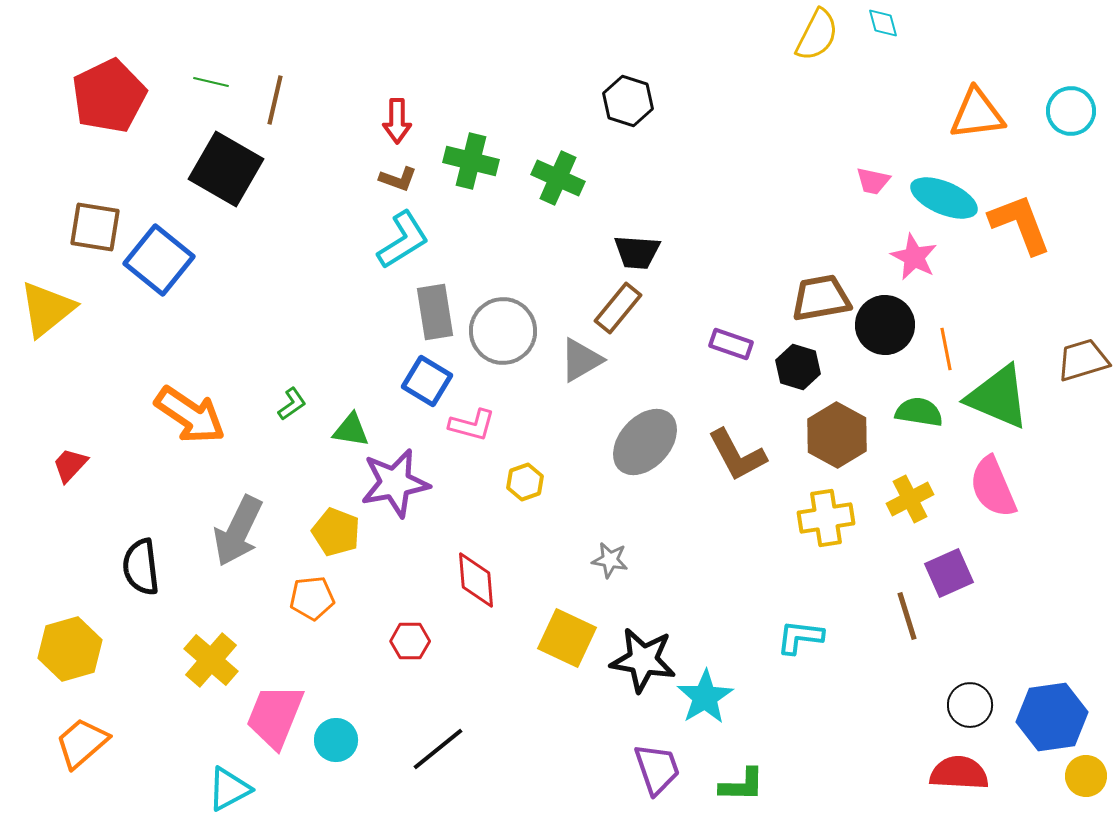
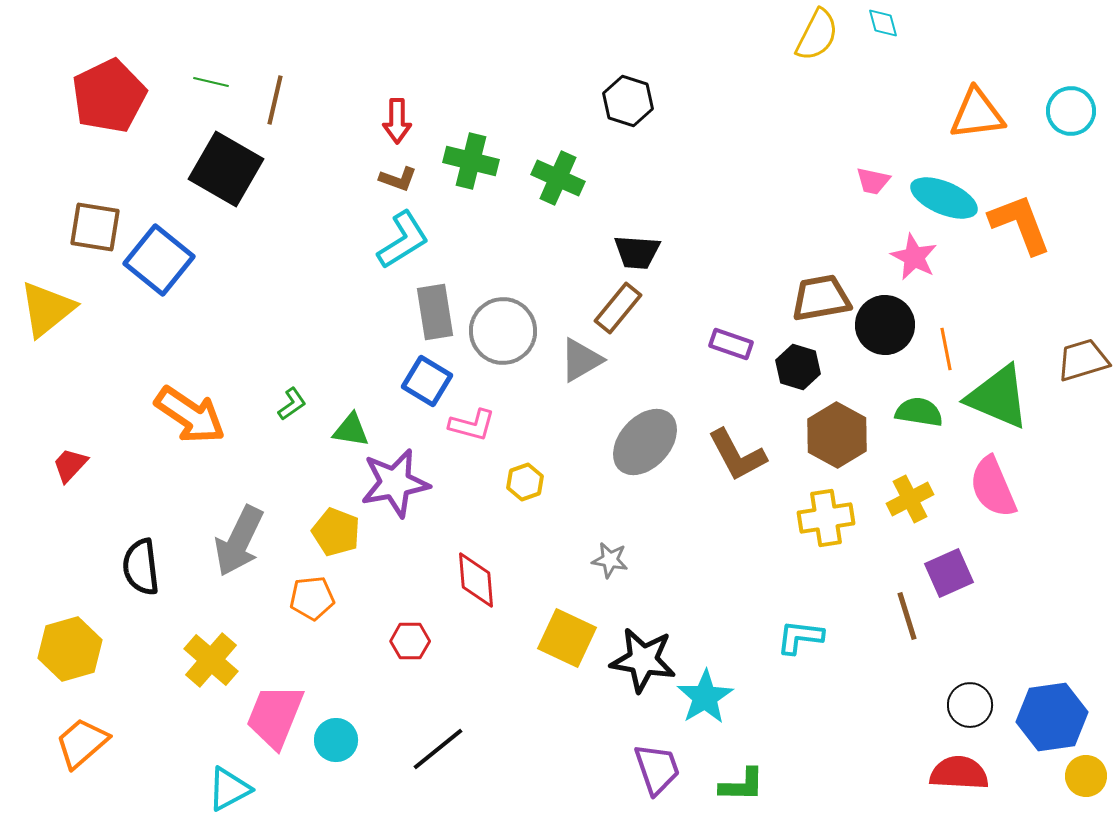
gray arrow at (238, 531): moved 1 px right, 10 px down
